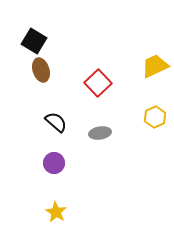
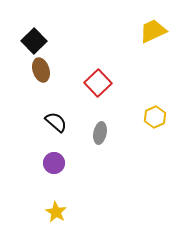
black square: rotated 15 degrees clockwise
yellow trapezoid: moved 2 px left, 35 px up
gray ellipse: rotated 70 degrees counterclockwise
